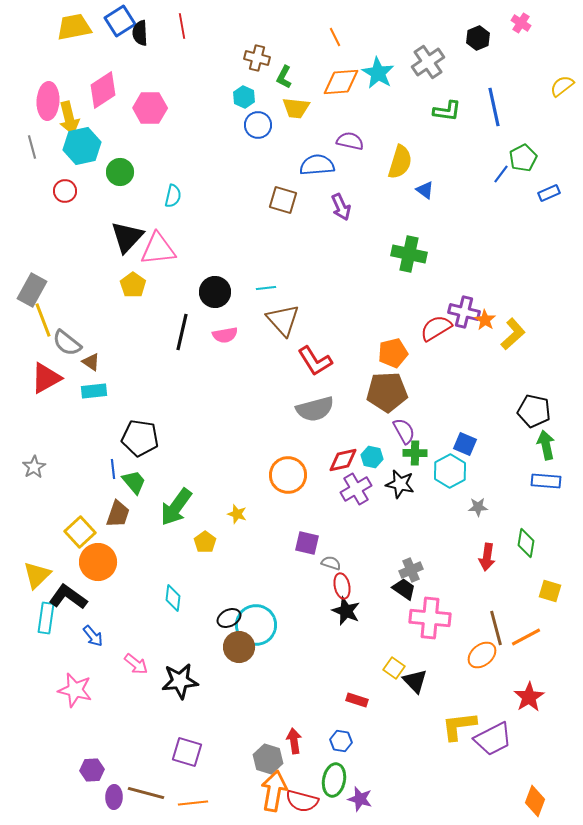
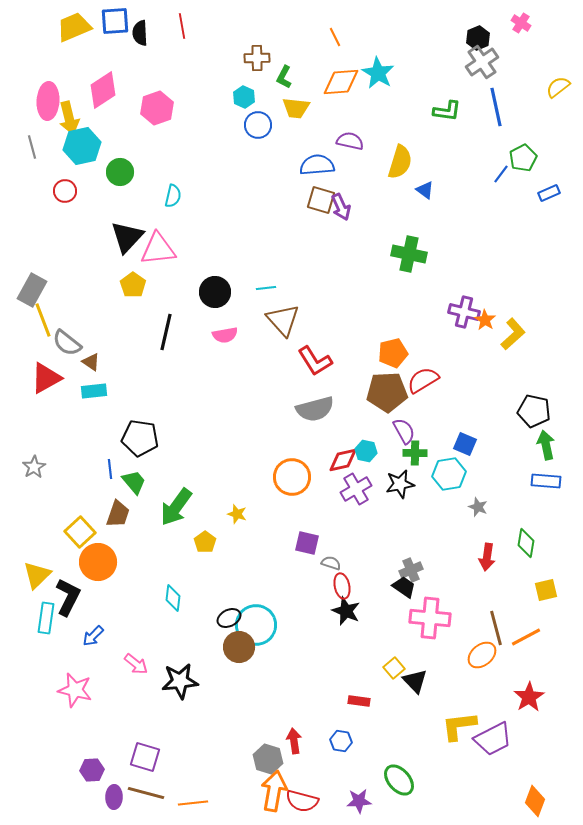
blue square at (120, 21): moved 5 px left; rotated 28 degrees clockwise
yellow trapezoid at (74, 27): rotated 12 degrees counterclockwise
brown cross at (257, 58): rotated 15 degrees counterclockwise
gray cross at (428, 62): moved 54 px right
yellow semicircle at (562, 86): moved 4 px left, 1 px down
blue line at (494, 107): moved 2 px right
pink hexagon at (150, 108): moved 7 px right; rotated 20 degrees counterclockwise
brown square at (283, 200): moved 38 px right
red semicircle at (436, 328): moved 13 px left, 52 px down
black line at (182, 332): moved 16 px left
cyan hexagon at (372, 457): moved 6 px left, 6 px up
blue line at (113, 469): moved 3 px left
cyan hexagon at (450, 471): moved 1 px left, 3 px down; rotated 20 degrees clockwise
orange circle at (288, 475): moved 4 px right, 2 px down
black star at (400, 484): rotated 24 degrees counterclockwise
gray star at (478, 507): rotated 24 degrees clockwise
black trapezoid at (404, 589): moved 2 px up
yellow square at (550, 591): moved 4 px left, 1 px up; rotated 30 degrees counterclockwise
black L-shape at (68, 597): rotated 81 degrees clockwise
blue arrow at (93, 636): rotated 85 degrees clockwise
yellow square at (394, 668): rotated 15 degrees clockwise
red rectangle at (357, 700): moved 2 px right, 1 px down; rotated 10 degrees counterclockwise
purple square at (187, 752): moved 42 px left, 5 px down
green ellipse at (334, 780): moved 65 px right; rotated 52 degrees counterclockwise
purple star at (360, 799): moved 1 px left, 2 px down; rotated 20 degrees counterclockwise
